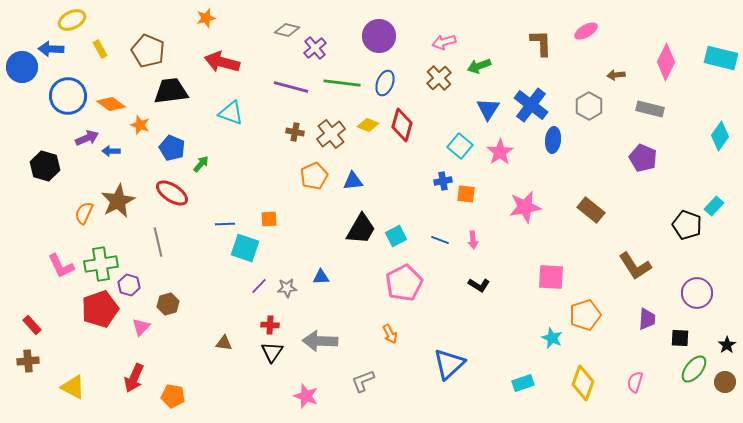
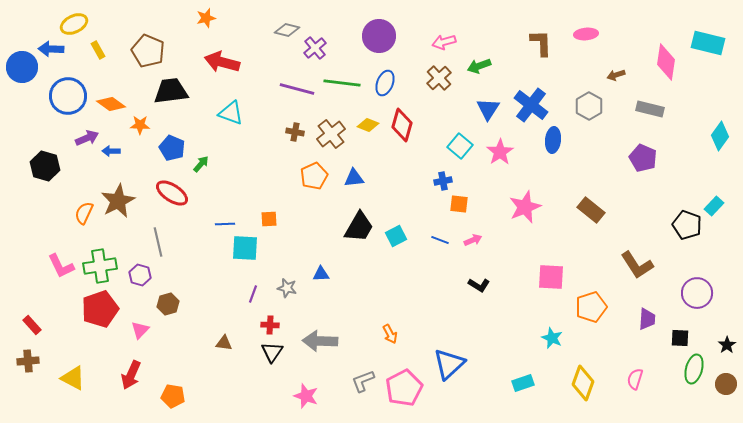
yellow ellipse at (72, 20): moved 2 px right, 4 px down
pink ellipse at (586, 31): moved 3 px down; rotated 25 degrees clockwise
yellow rectangle at (100, 49): moved 2 px left, 1 px down
cyan rectangle at (721, 58): moved 13 px left, 15 px up
pink diamond at (666, 62): rotated 18 degrees counterclockwise
brown arrow at (616, 75): rotated 12 degrees counterclockwise
purple line at (291, 87): moved 6 px right, 2 px down
orange star at (140, 125): rotated 18 degrees counterclockwise
blue triangle at (353, 181): moved 1 px right, 3 px up
orange square at (466, 194): moved 7 px left, 10 px down
pink star at (525, 207): rotated 12 degrees counterclockwise
black trapezoid at (361, 229): moved 2 px left, 2 px up
pink arrow at (473, 240): rotated 108 degrees counterclockwise
cyan square at (245, 248): rotated 16 degrees counterclockwise
green cross at (101, 264): moved 1 px left, 2 px down
brown L-shape at (635, 266): moved 2 px right, 1 px up
blue triangle at (321, 277): moved 3 px up
pink pentagon at (404, 283): moved 105 px down
purple hexagon at (129, 285): moved 11 px right, 10 px up
purple line at (259, 286): moved 6 px left, 8 px down; rotated 24 degrees counterclockwise
gray star at (287, 288): rotated 18 degrees clockwise
orange pentagon at (585, 315): moved 6 px right, 8 px up
pink triangle at (141, 327): moved 1 px left, 3 px down
green ellipse at (694, 369): rotated 24 degrees counterclockwise
red arrow at (134, 378): moved 3 px left, 3 px up
pink semicircle at (635, 382): moved 3 px up
brown circle at (725, 382): moved 1 px right, 2 px down
yellow triangle at (73, 387): moved 9 px up
